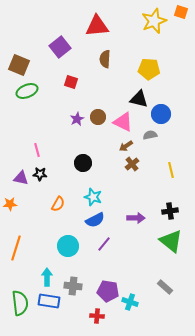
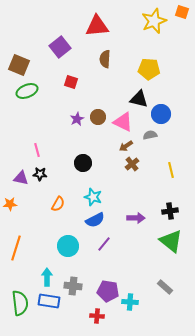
orange square: moved 1 px right
cyan cross: rotated 14 degrees counterclockwise
